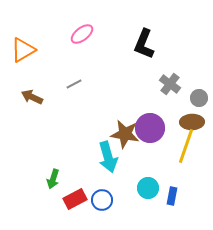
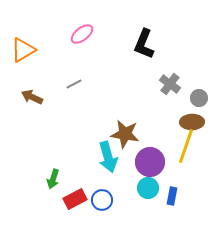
purple circle: moved 34 px down
